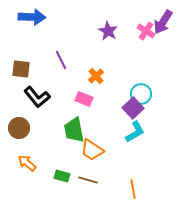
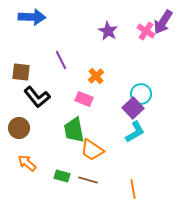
brown square: moved 3 px down
